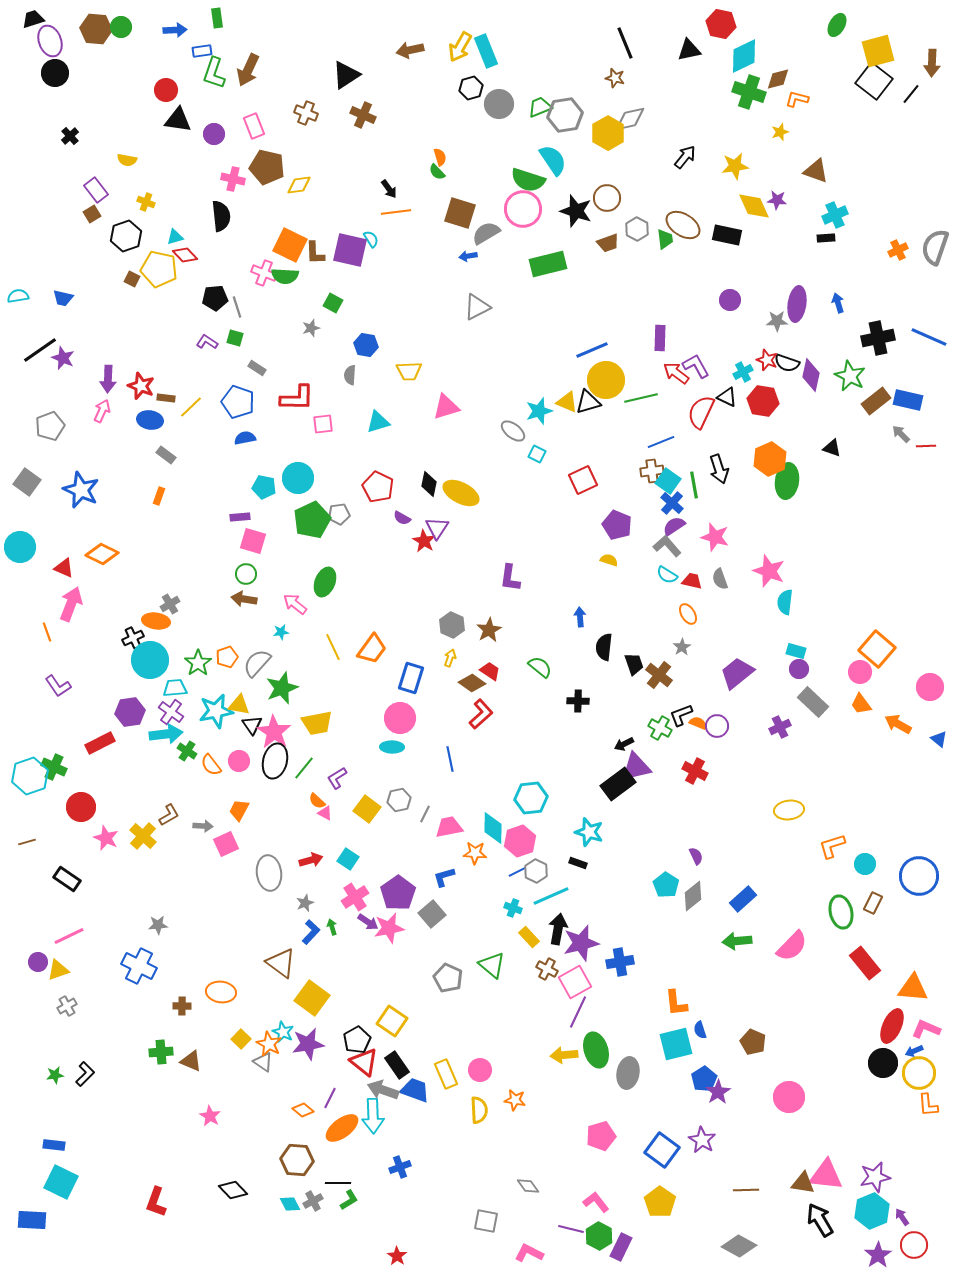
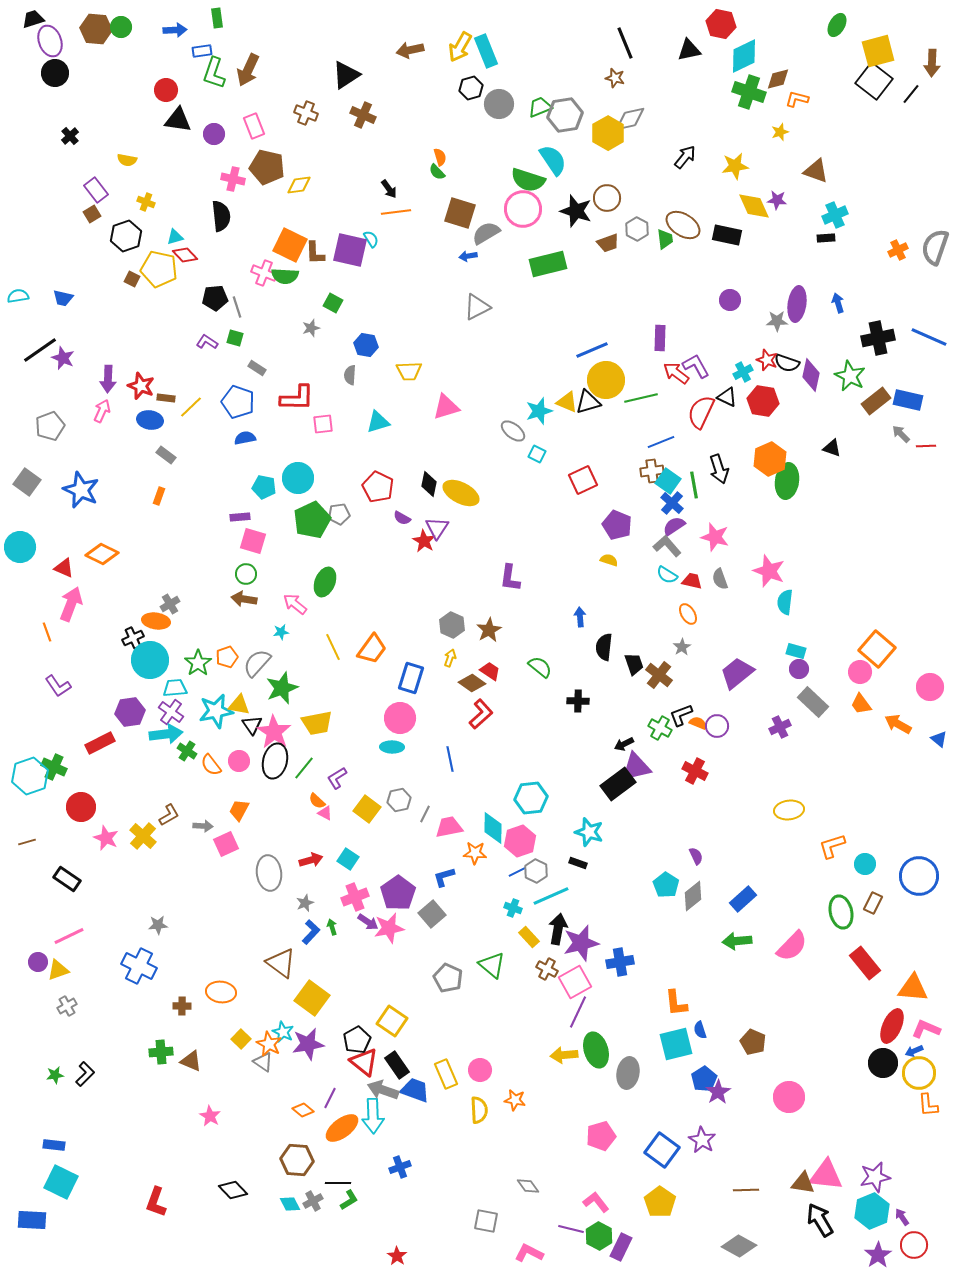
pink cross at (355, 897): rotated 12 degrees clockwise
